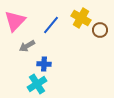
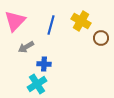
yellow cross: moved 3 px down
blue line: rotated 24 degrees counterclockwise
brown circle: moved 1 px right, 8 px down
gray arrow: moved 1 px left, 1 px down
